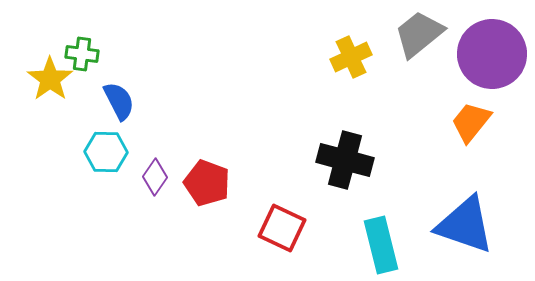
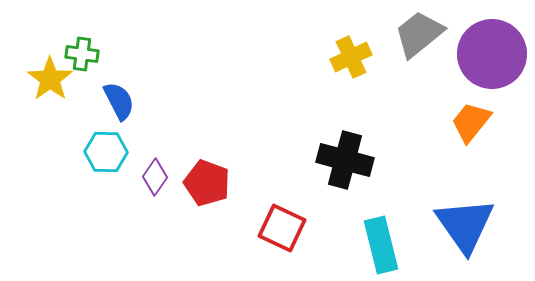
blue triangle: rotated 36 degrees clockwise
